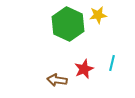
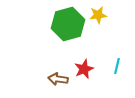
green hexagon: rotated 20 degrees clockwise
cyan line: moved 5 px right, 3 px down
brown arrow: moved 1 px right, 1 px up
